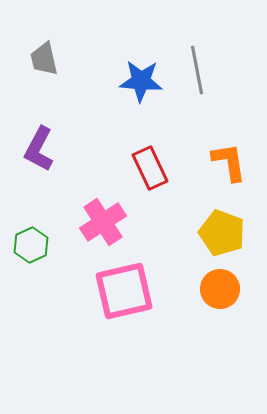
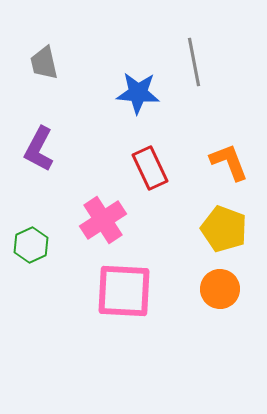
gray trapezoid: moved 4 px down
gray line: moved 3 px left, 8 px up
blue star: moved 3 px left, 12 px down
orange L-shape: rotated 12 degrees counterclockwise
pink cross: moved 2 px up
yellow pentagon: moved 2 px right, 4 px up
pink square: rotated 16 degrees clockwise
